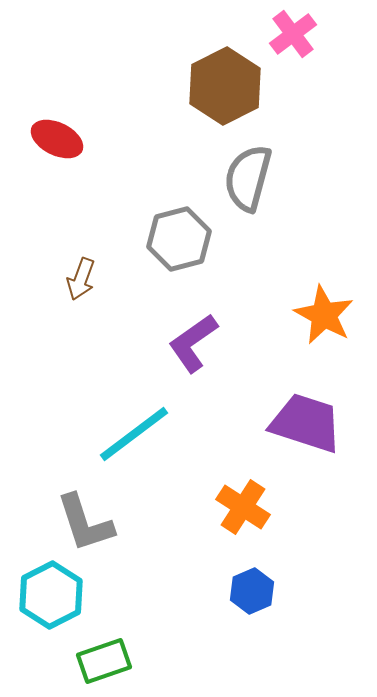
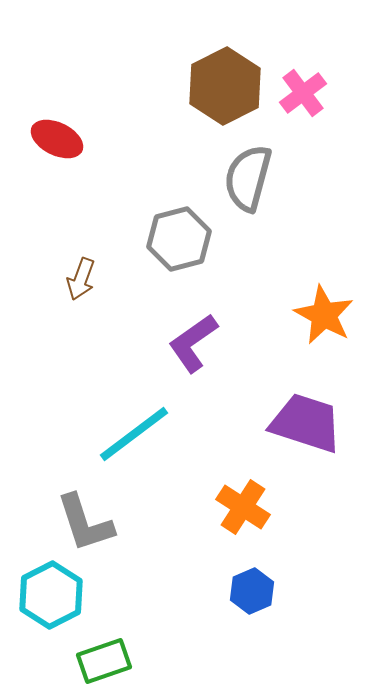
pink cross: moved 10 px right, 59 px down
